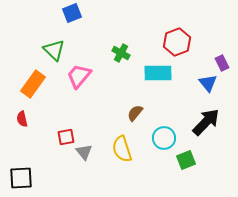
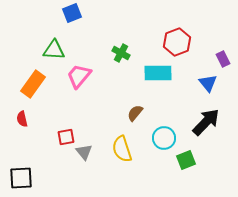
green triangle: rotated 40 degrees counterclockwise
purple rectangle: moved 1 px right, 4 px up
